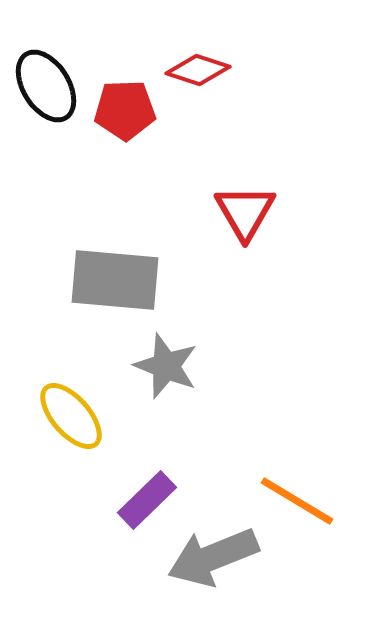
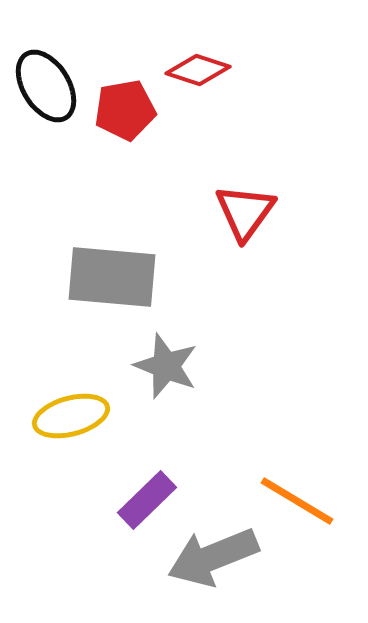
red pentagon: rotated 8 degrees counterclockwise
red triangle: rotated 6 degrees clockwise
gray rectangle: moved 3 px left, 3 px up
yellow ellipse: rotated 64 degrees counterclockwise
